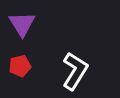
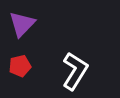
purple triangle: rotated 16 degrees clockwise
